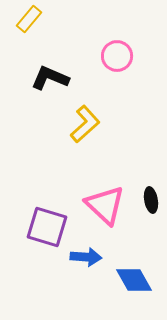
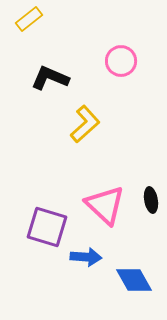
yellow rectangle: rotated 12 degrees clockwise
pink circle: moved 4 px right, 5 px down
